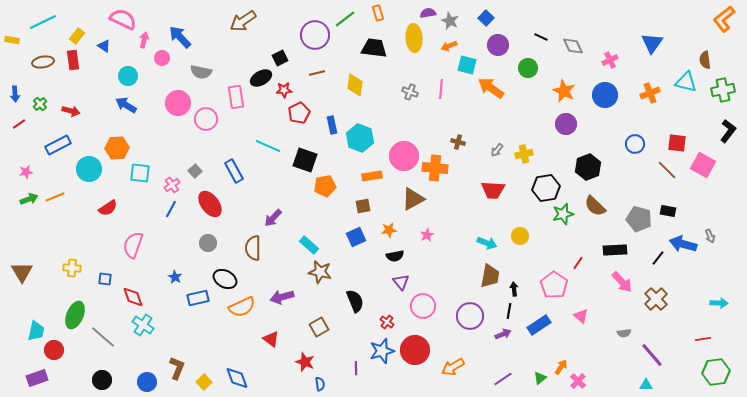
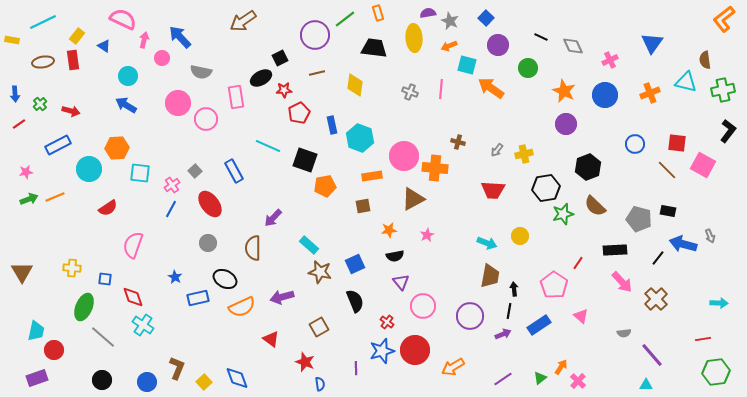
blue square at (356, 237): moved 1 px left, 27 px down
green ellipse at (75, 315): moved 9 px right, 8 px up
